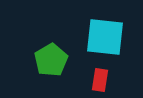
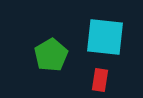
green pentagon: moved 5 px up
